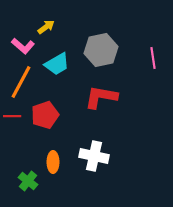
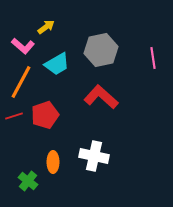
red L-shape: rotated 32 degrees clockwise
red line: moved 2 px right; rotated 18 degrees counterclockwise
